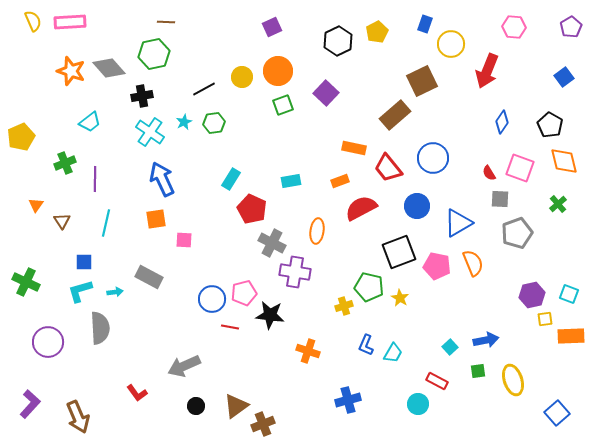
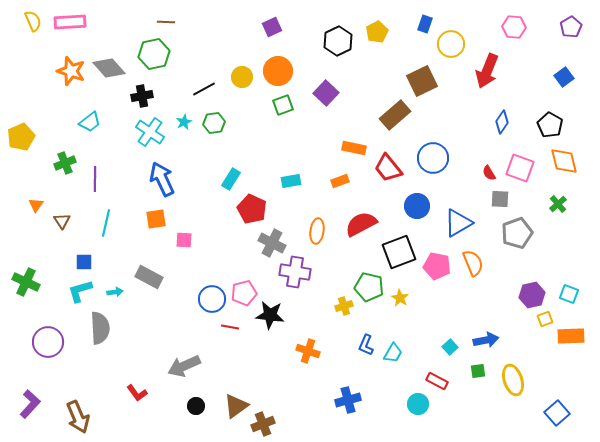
red semicircle at (361, 208): moved 16 px down
yellow square at (545, 319): rotated 14 degrees counterclockwise
